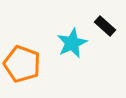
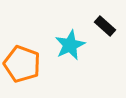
cyan star: moved 2 px left, 2 px down
